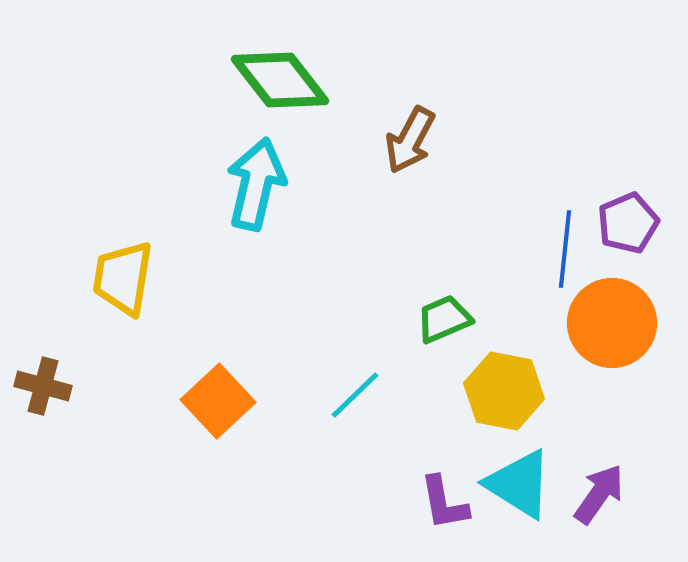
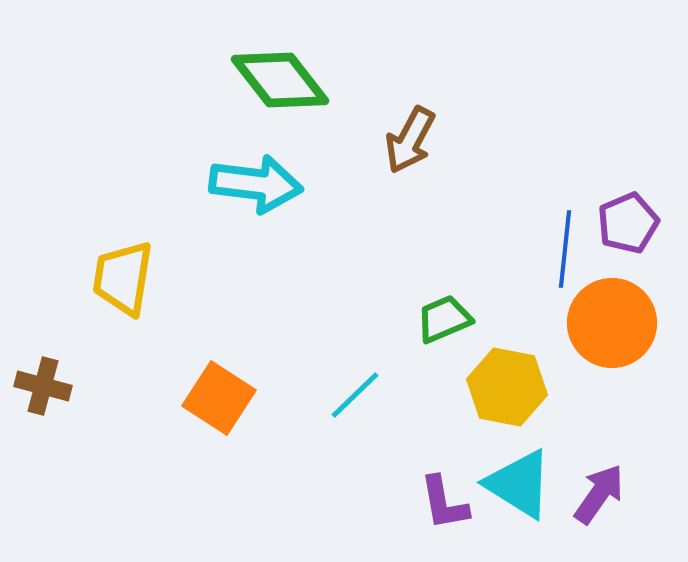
cyan arrow: rotated 84 degrees clockwise
yellow hexagon: moved 3 px right, 4 px up
orange square: moved 1 px right, 3 px up; rotated 14 degrees counterclockwise
